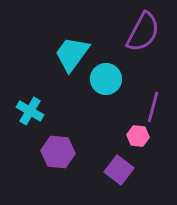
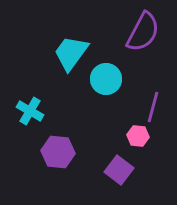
cyan trapezoid: moved 1 px left, 1 px up
